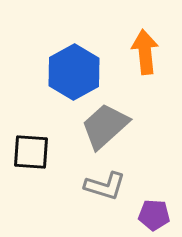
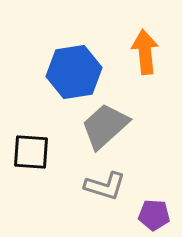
blue hexagon: rotated 20 degrees clockwise
